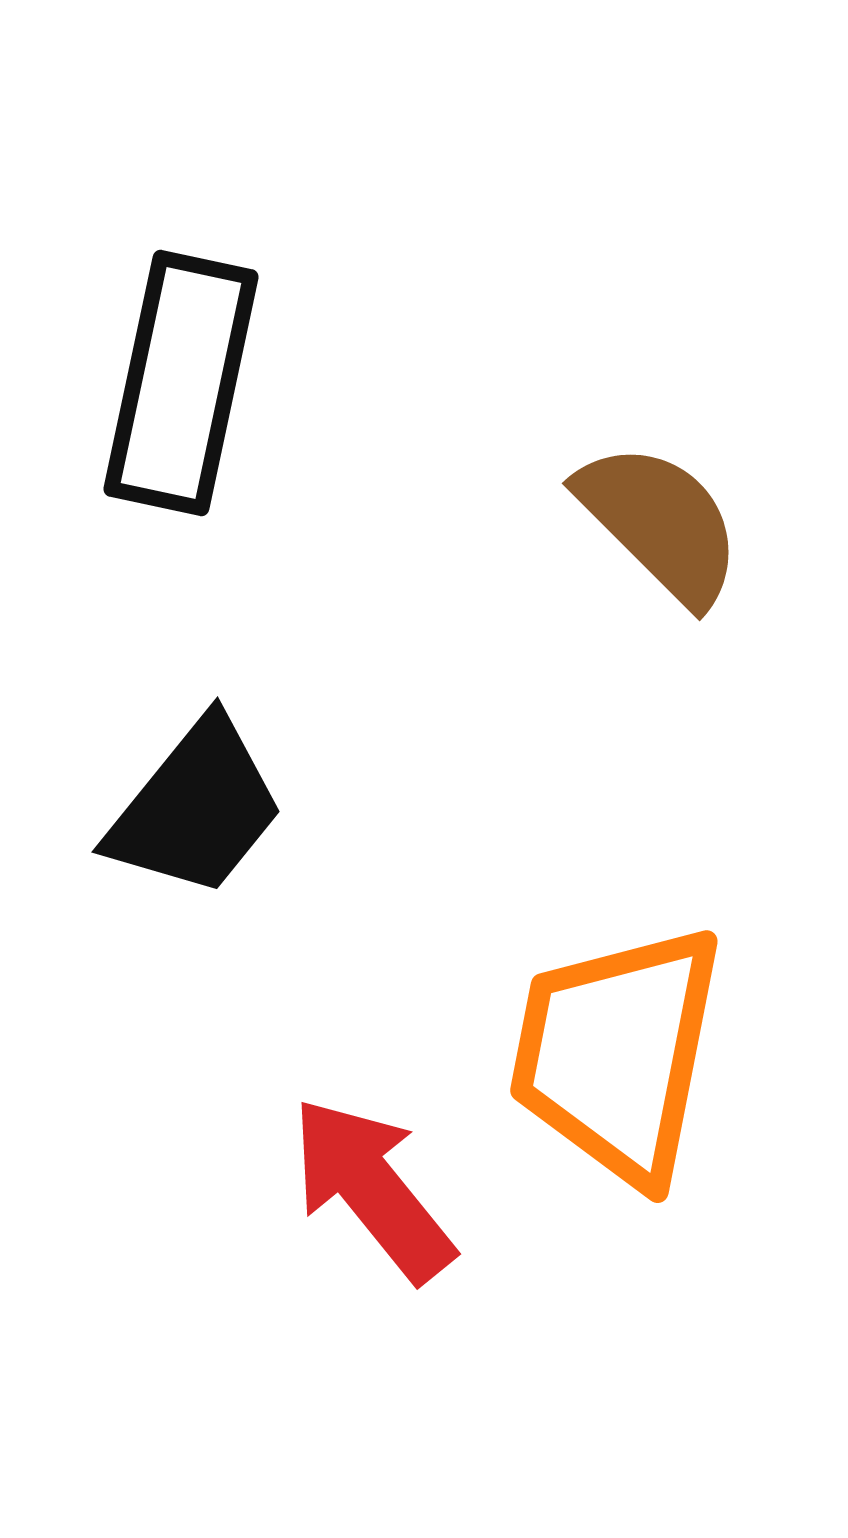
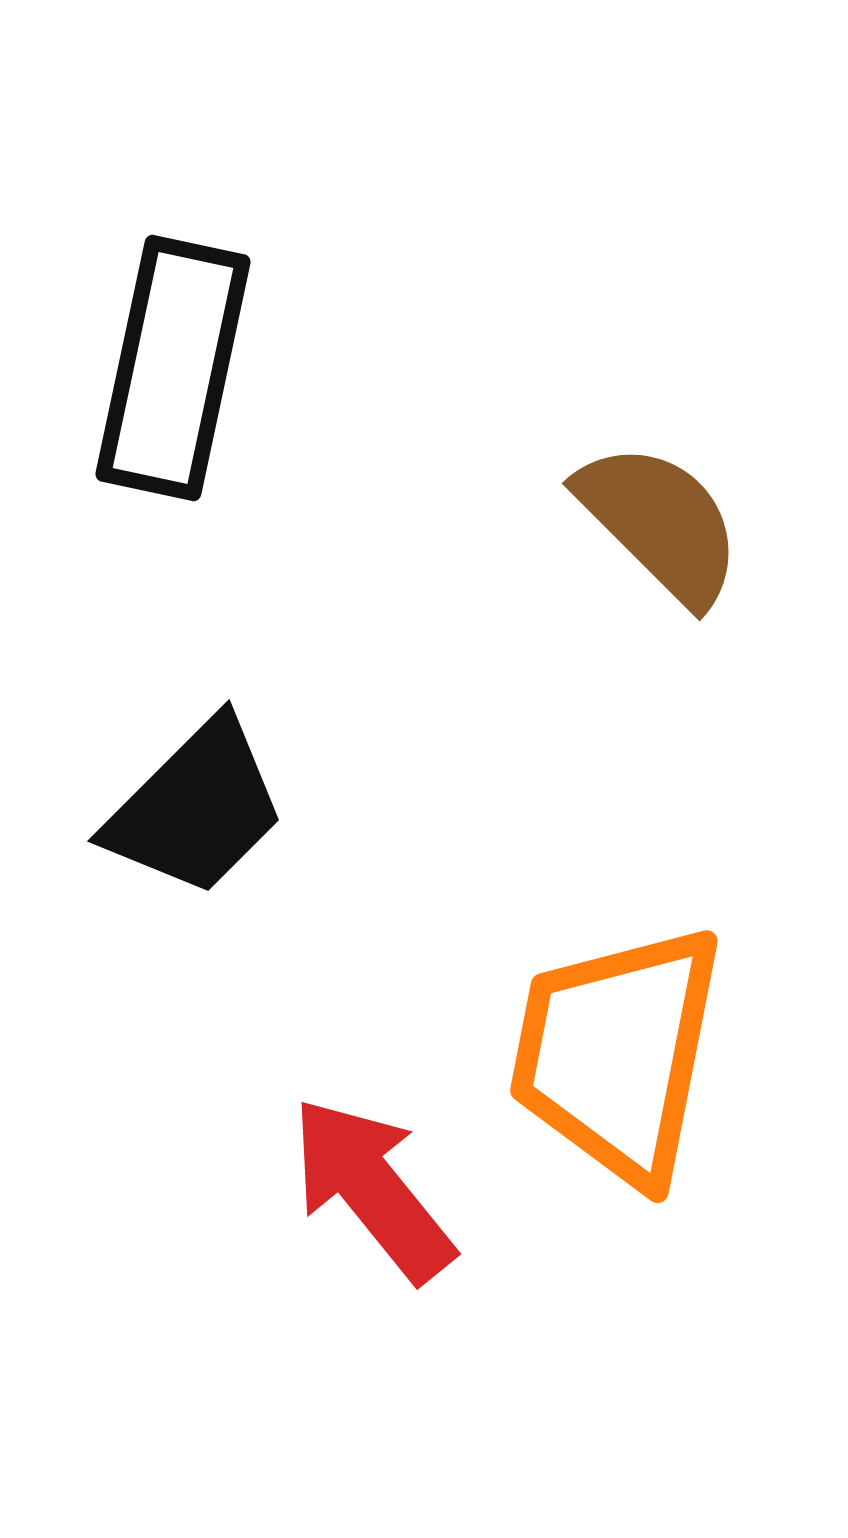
black rectangle: moved 8 px left, 15 px up
black trapezoid: rotated 6 degrees clockwise
